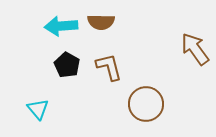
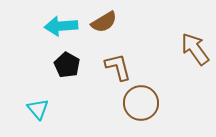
brown semicircle: moved 3 px right; rotated 32 degrees counterclockwise
brown L-shape: moved 9 px right
brown circle: moved 5 px left, 1 px up
